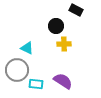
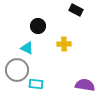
black circle: moved 18 px left
purple semicircle: moved 22 px right, 4 px down; rotated 24 degrees counterclockwise
